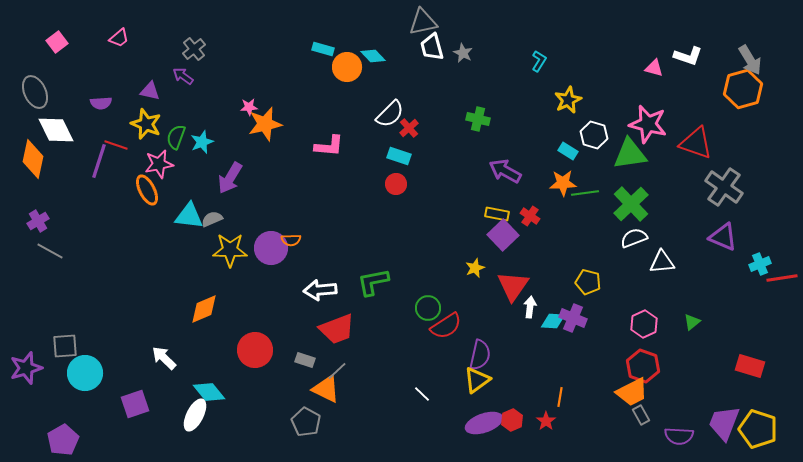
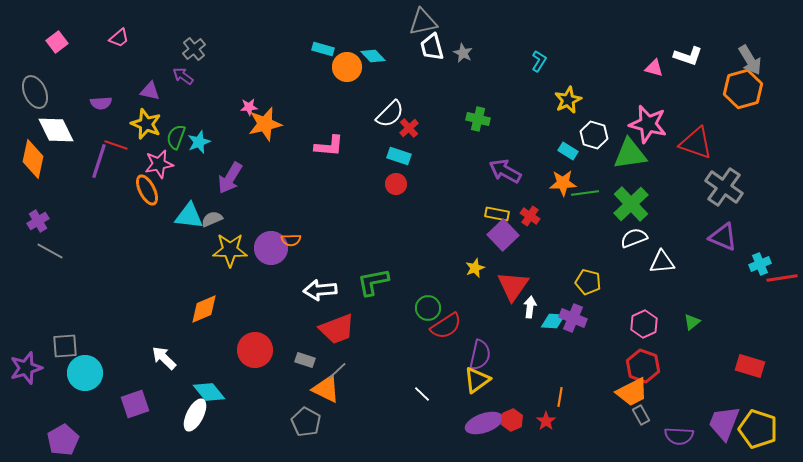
cyan star at (202, 142): moved 3 px left
